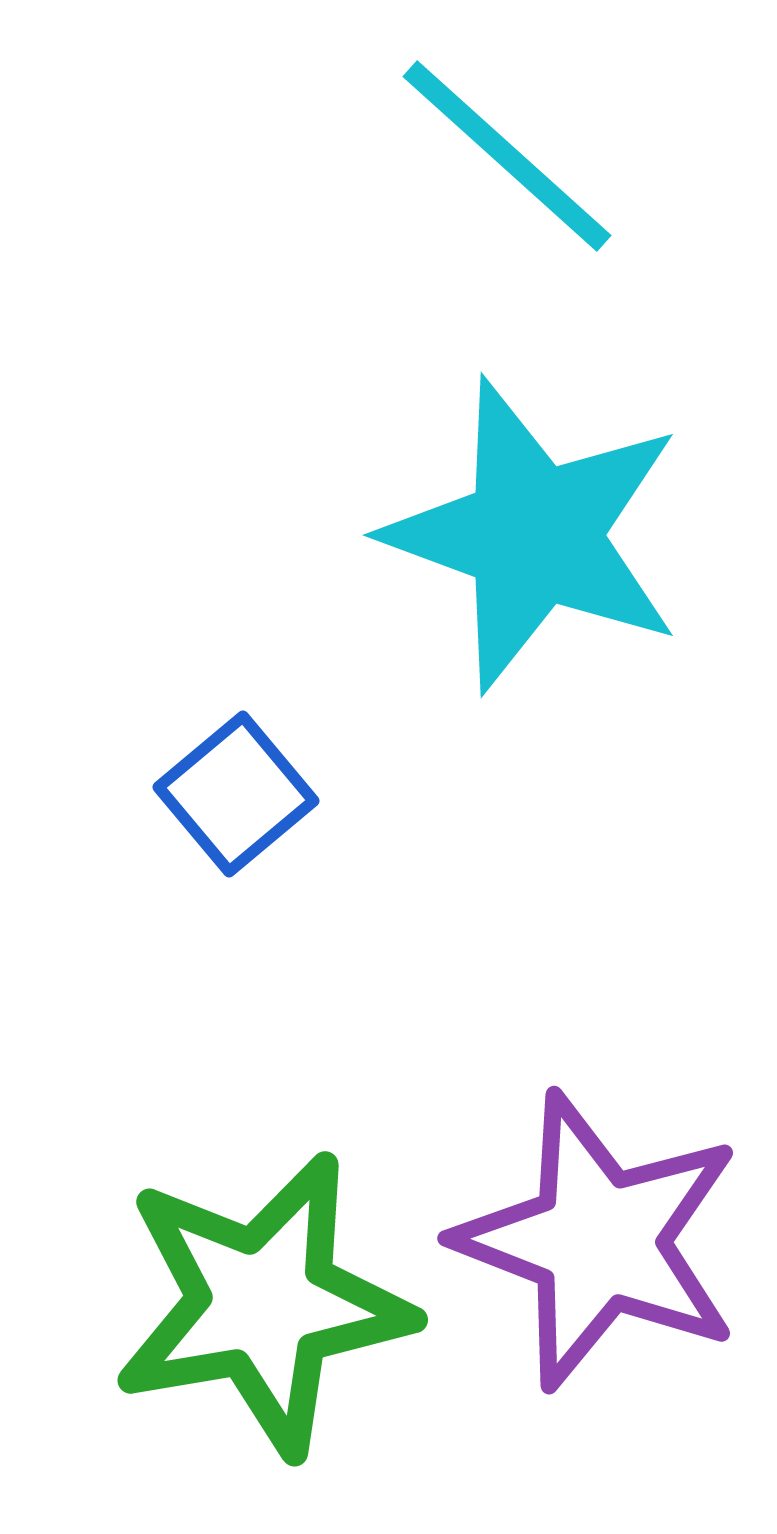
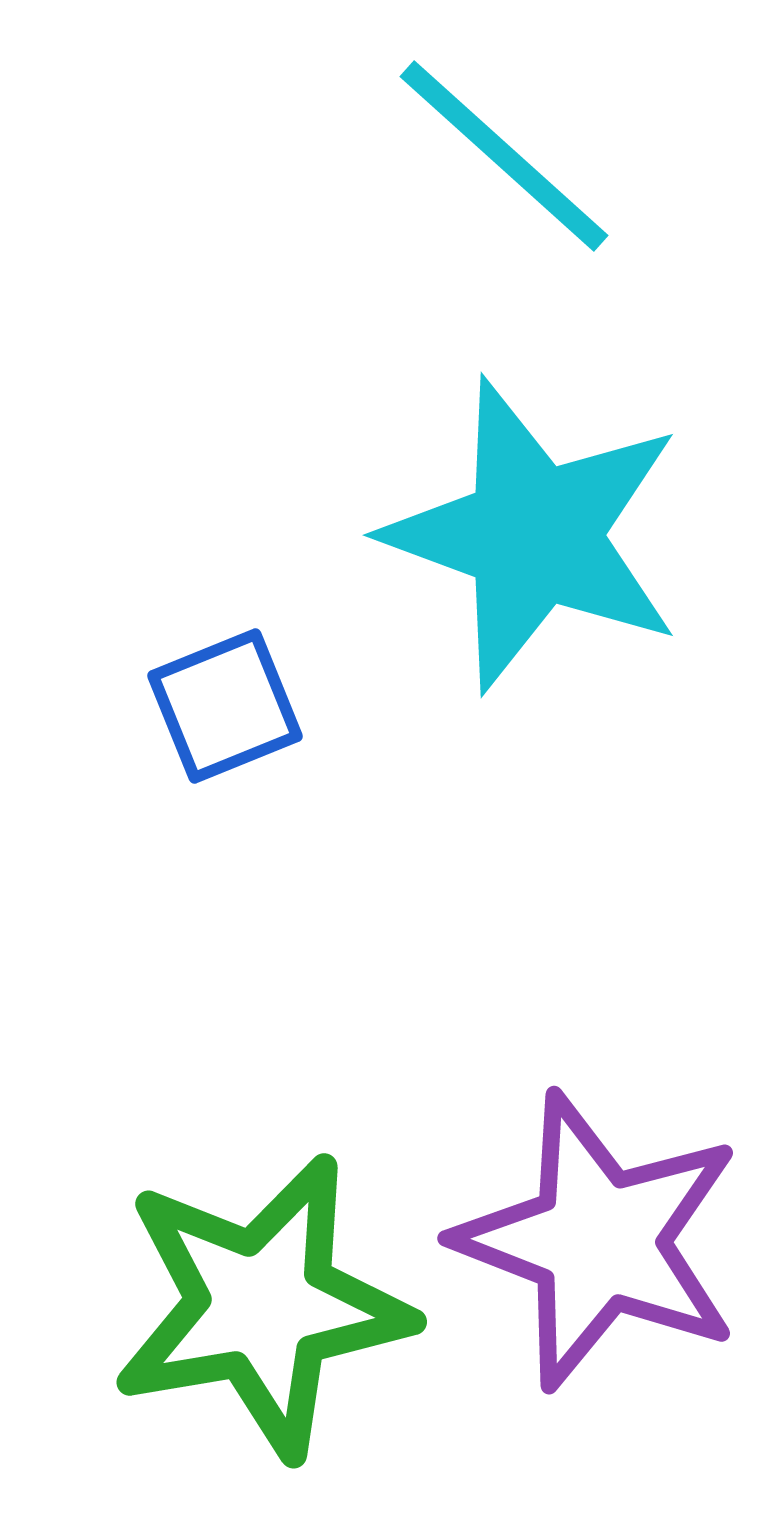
cyan line: moved 3 px left
blue square: moved 11 px left, 88 px up; rotated 18 degrees clockwise
green star: moved 1 px left, 2 px down
